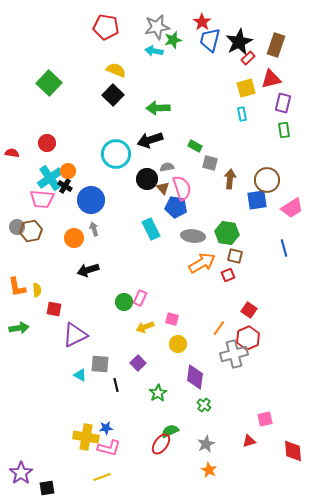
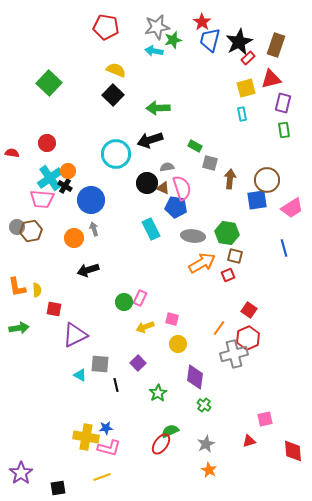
black circle at (147, 179): moved 4 px down
brown triangle at (163, 188): rotated 24 degrees counterclockwise
black square at (47, 488): moved 11 px right
